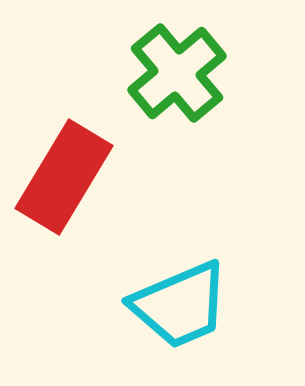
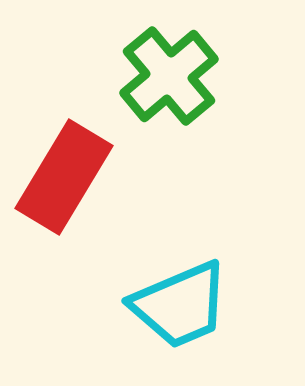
green cross: moved 8 px left, 3 px down
